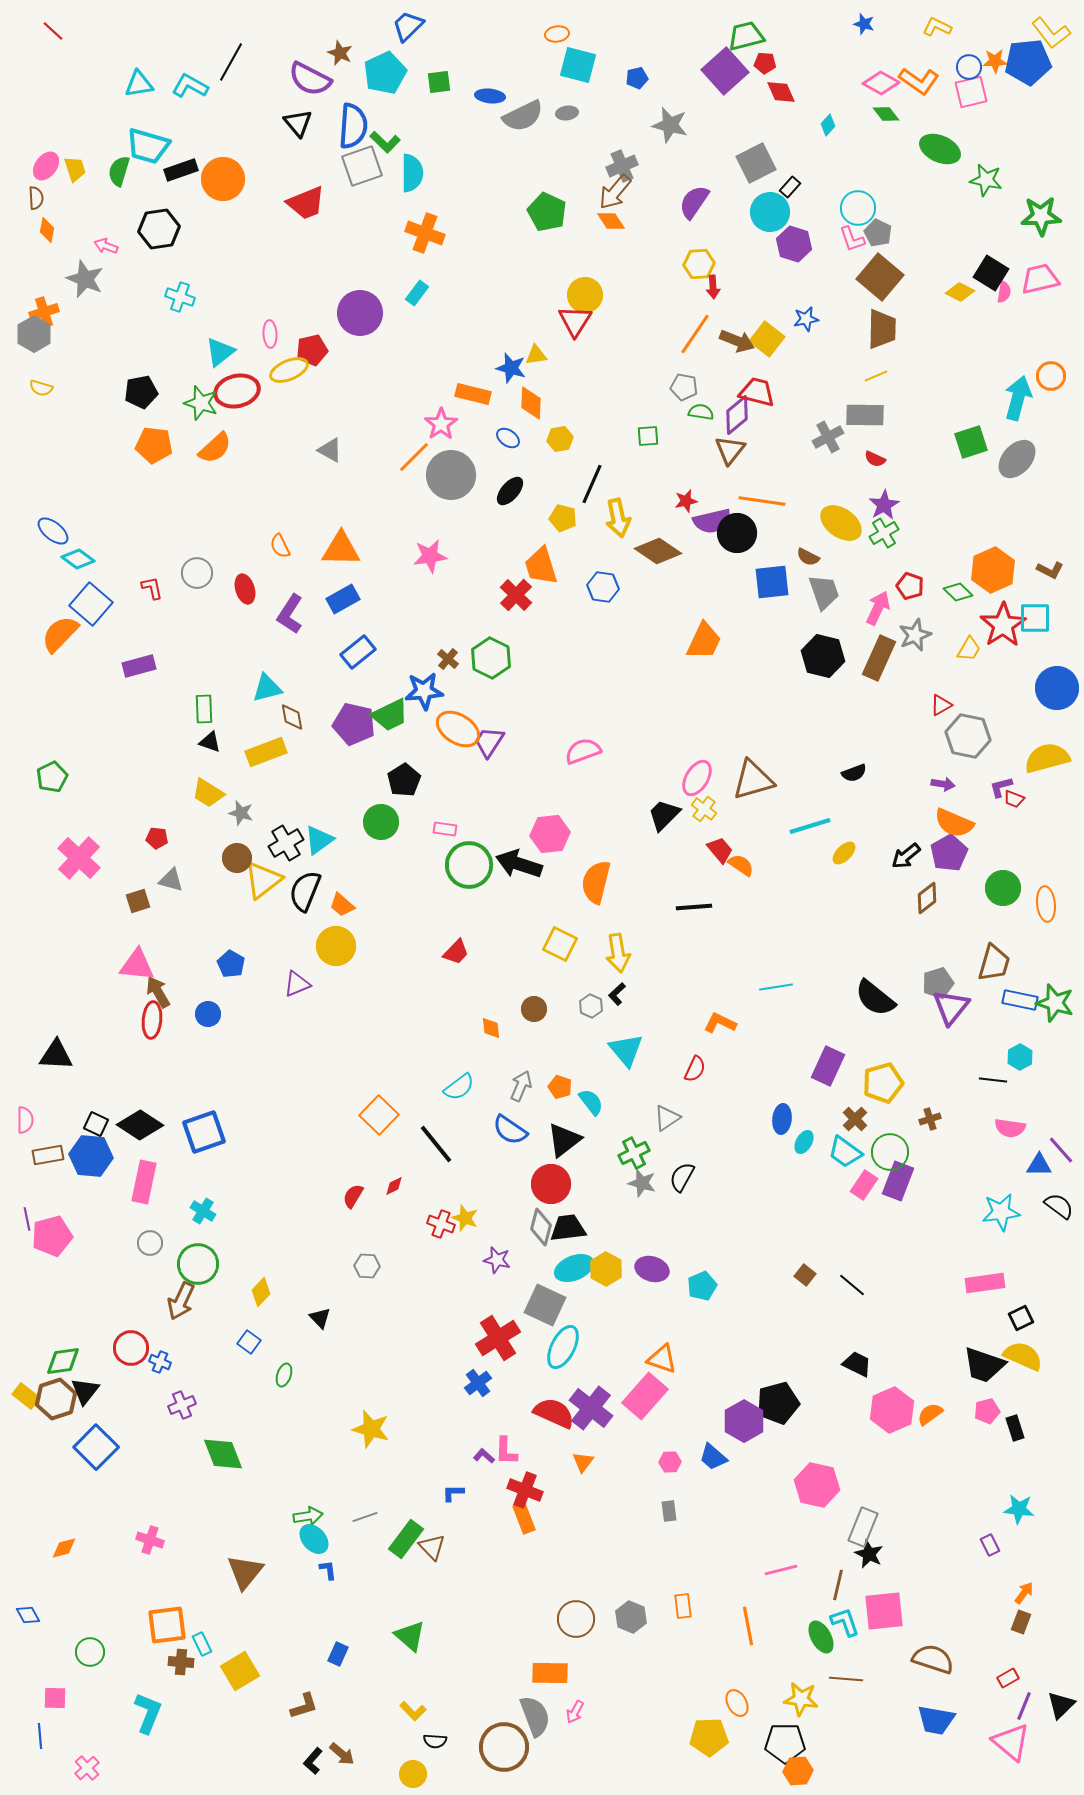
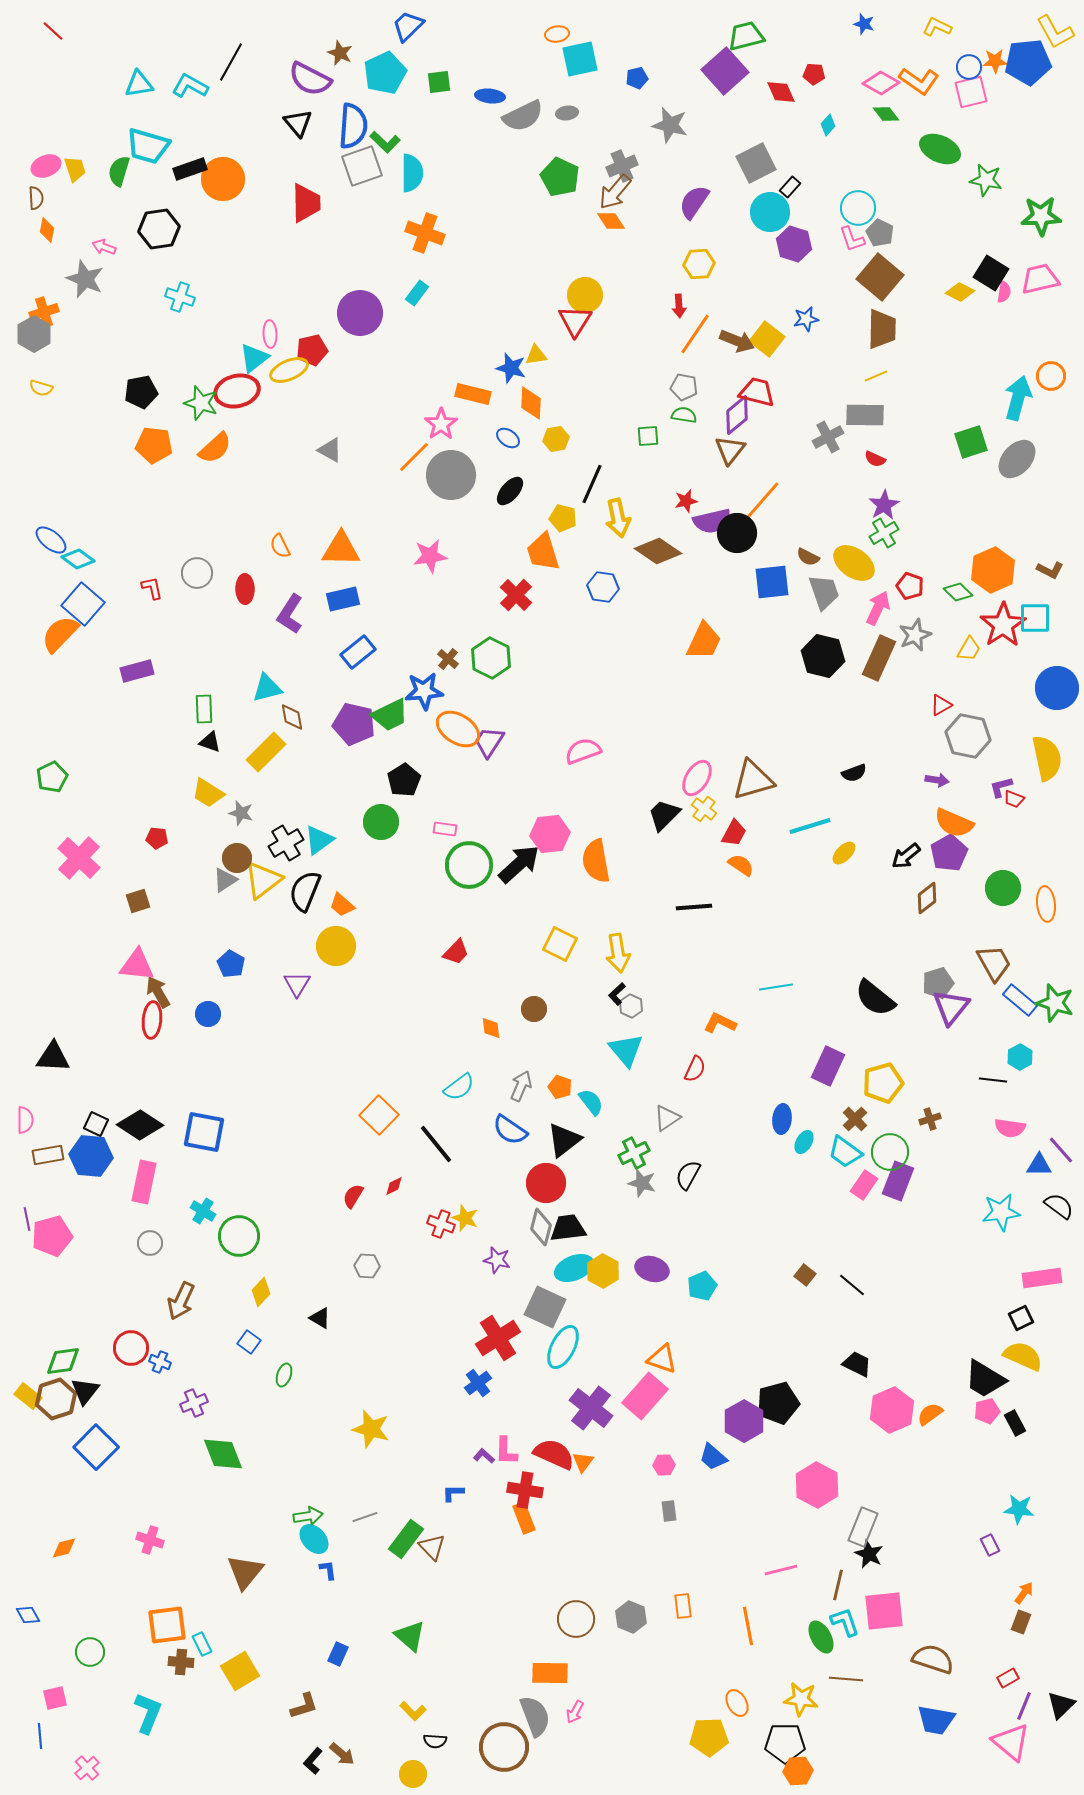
yellow L-shape at (1051, 33): moved 4 px right, 1 px up; rotated 9 degrees clockwise
red pentagon at (765, 63): moved 49 px right, 11 px down
cyan square at (578, 65): moved 2 px right, 6 px up; rotated 27 degrees counterclockwise
pink ellipse at (46, 166): rotated 32 degrees clockwise
black rectangle at (181, 170): moved 9 px right, 1 px up
red trapezoid at (306, 203): rotated 69 degrees counterclockwise
green pentagon at (547, 212): moved 13 px right, 35 px up
gray pentagon at (878, 233): moved 2 px right
pink arrow at (106, 246): moved 2 px left, 1 px down
red arrow at (713, 287): moved 34 px left, 19 px down
cyan triangle at (220, 352): moved 34 px right, 6 px down
green semicircle at (701, 412): moved 17 px left, 3 px down
yellow hexagon at (560, 439): moved 4 px left
orange line at (762, 501): rotated 57 degrees counterclockwise
yellow ellipse at (841, 523): moved 13 px right, 40 px down
blue ellipse at (53, 531): moved 2 px left, 9 px down
orange trapezoid at (541, 566): moved 2 px right, 14 px up
red ellipse at (245, 589): rotated 16 degrees clockwise
blue rectangle at (343, 599): rotated 16 degrees clockwise
blue square at (91, 604): moved 8 px left
purple rectangle at (139, 666): moved 2 px left, 5 px down
yellow rectangle at (266, 752): rotated 24 degrees counterclockwise
yellow semicircle at (1047, 758): rotated 93 degrees clockwise
purple arrow at (943, 784): moved 6 px left, 4 px up
red trapezoid at (720, 850): moved 14 px right, 17 px up; rotated 68 degrees clockwise
black arrow at (519, 864): rotated 120 degrees clockwise
gray triangle at (171, 880): moved 54 px right; rotated 48 degrees counterclockwise
orange semicircle at (596, 882): moved 21 px up; rotated 24 degrees counterclockwise
brown trapezoid at (994, 963): rotated 45 degrees counterclockwise
purple triangle at (297, 984): rotated 36 degrees counterclockwise
blue rectangle at (1020, 1000): rotated 28 degrees clockwise
gray hexagon at (591, 1006): moved 40 px right
black triangle at (56, 1055): moved 3 px left, 2 px down
blue square at (204, 1132): rotated 30 degrees clockwise
black semicircle at (682, 1177): moved 6 px right, 2 px up
red circle at (551, 1184): moved 5 px left, 1 px up
green circle at (198, 1264): moved 41 px right, 28 px up
yellow hexagon at (606, 1269): moved 3 px left, 2 px down
pink rectangle at (985, 1283): moved 57 px right, 5 px up
gray square at (545, 1305): moved 2 px down
black triangle at (320, 1318): rotated 15 degrees counterclockwise
black trapezoid at (984, 1365): moved 1 px right, 14 px down; rotated 12 degrees clockwise
yellow rectangle at (26, 1396): moved 2 px right
purple cross at (182, 1405): moved 12 px right, 2 px up
red semicircle at (554, 1413): moved 41 px down
black rectangle at (1015, 1428): moved 5 px up; rotated 10 degrees counterclockwise
pink hexagon at (670, 1462): moved 6 px left, 3 px down
pink hexagon at (817, 1485): rotated 15 degrees clockwise
red cross at (525, 1490): rotated 12 degrees counterclockwise
pink square at (55, 1698): rotated 15 degrees counterclockwise
